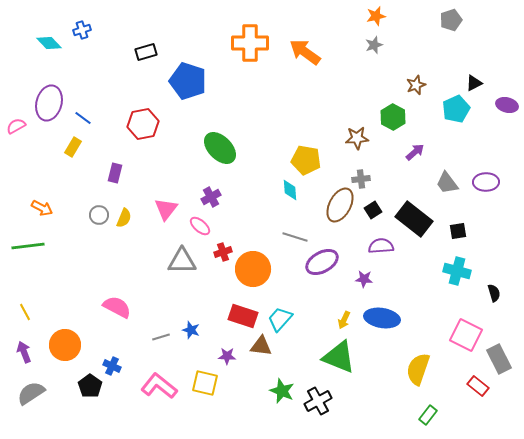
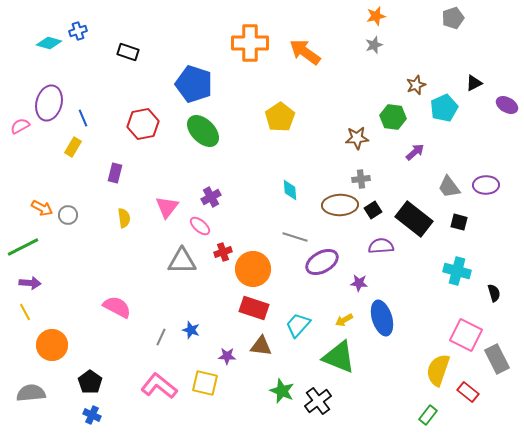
gray pentagon at (451, 20): moved 2 px right, 2 px up
blue cross at (82, 30): moved 4 px left, 1 px down
cyan diamond at (49, 43): rotated 30 degrees counterclockwise
black rectangle at (146, 52): moved 18 px left; rotated 35 degrees clockwise
blue pentagon at (188, 81): moved 6 px right, 3 px down
purple ellipse at (507, 105): rotated 15 degrees clockwise
cyan pentagon at (456, 109): moved 12 px left, 1 px up
green hexagon at (393, 117): rotated 20 degrees counterclockwise
blue line at (83, 118): rotated 30 degrees clockwise
pink semicircle at (16, 126): moved 4 px right
green ellipse at (220, 148): moved 17 px left, 17 px up
yellow pentagon at (306, 160): moved 26 px left, 43 px up; rotated 28 degrees clockwise
purple ellipse at (486, 182): moved 3 px down
gray trapezoid at (447, 183): moved 2 px right, 4 px down
brown ellipse at (340, 205): rotated 60 degrees clockwise
pink triangle at (166, 209): moved 1 px right, 2 px up
gray circle at (99, 215): moved 31 px left
yellow semicircle at (124, 218): rotated 30 degrees counterclockwise
black square at (458, 231): moved 1 px right, 9 px up; rotated 24 degrees clockwise
green line at (28, 246): moved 5 px left, 1 px down; rotated 20 degrees counterclockwise
purple star at (364, 279): moved 5 px left, 4 px down
red rectangle at (243, 316): moved 11 px right, 8 px up
blue ellipse at (382, 318): rotated 64 degrees clockwise
cyan trapezoid at (280, 319): moved 18 px right, 6 px down
yellow arrow at (344, 320): rotated 36 degrees clockwise
gray line at (161, 337): rotated 48 degrees counterclockwise
orange circle at (65, 345): moved 13 px left
purple arrow at (24, 352): moved 6 px right, 69 px up; rotated 115 degrees clockwise
gray rectangle at (499, 359): moved 2 px left
blue cross at (112, 366): moved 20 px left, 49 px down
yellow semicircle at (418, 369): moved 20 px right, 1 px down
black pentagon at (90, 386): moved 4 px up
red rectangle at (478, 386): moved 10 px left, 6 px down
gray semicircle at (31, 393): rotated 28 degrees clockwise
black cross at (318, 401): rotated 8 degrees counterclockwise
